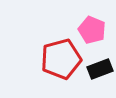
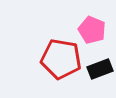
red pentagon: rotated 24 degrees clockwise
